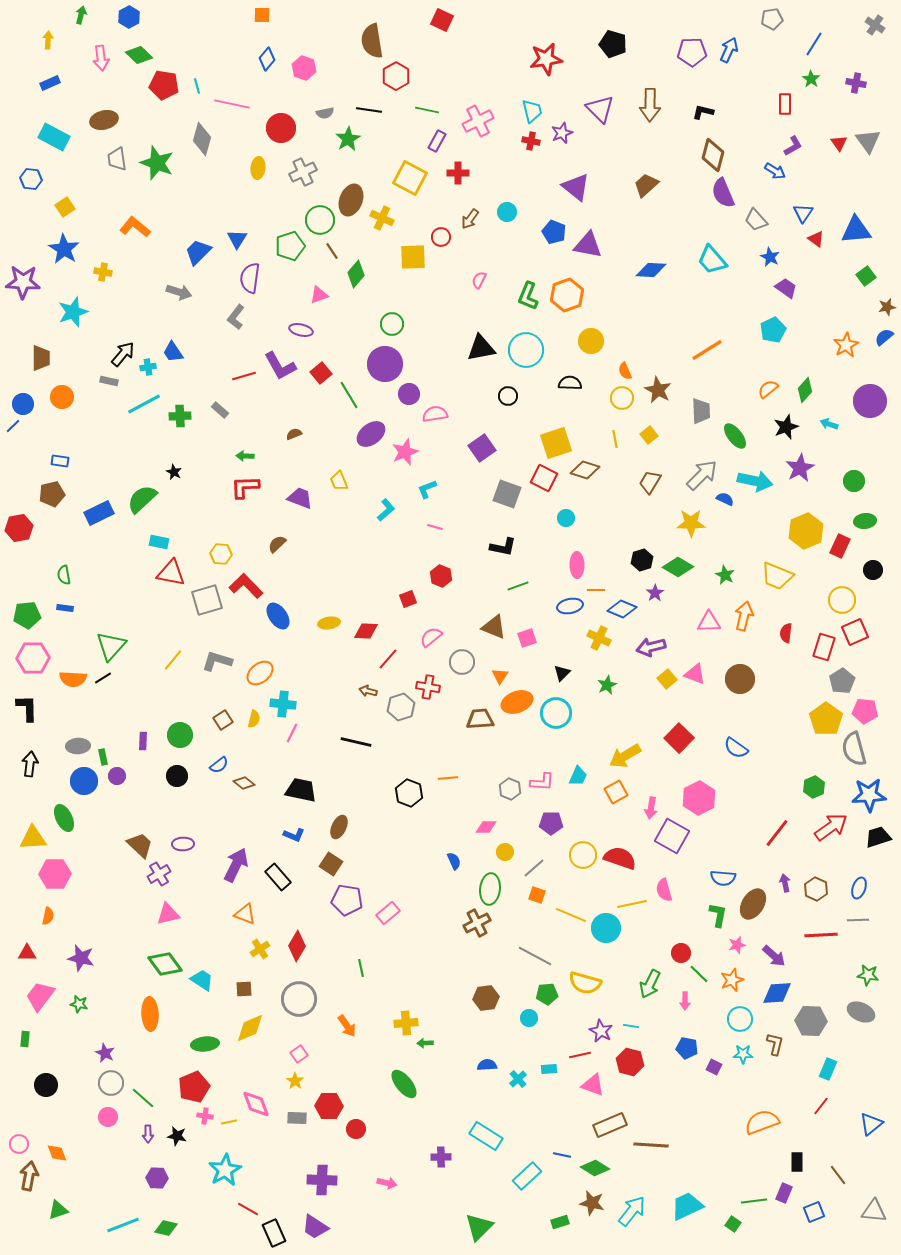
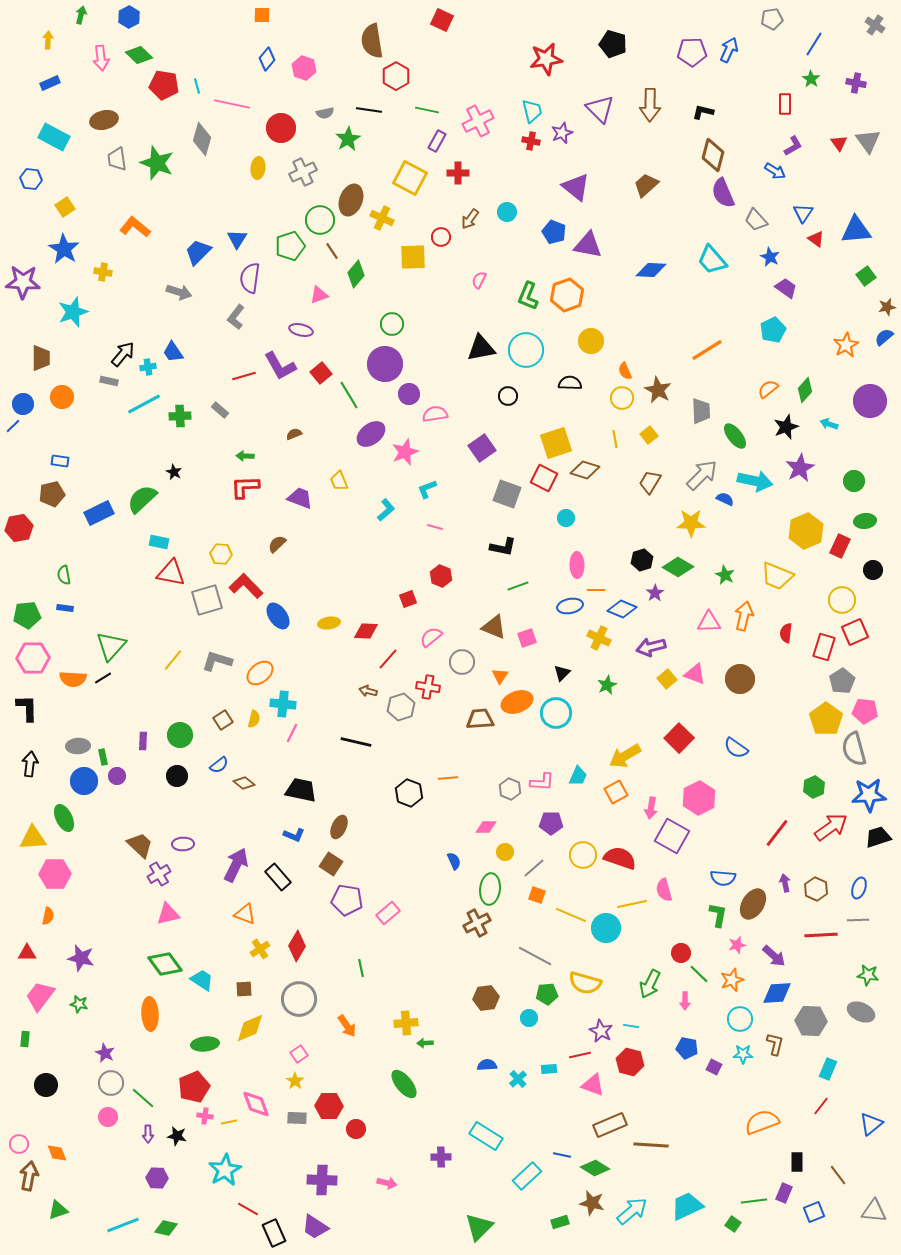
cyan arrow at (632, 1211): rotated 12 degrees clockwise
